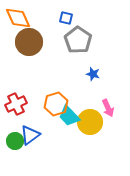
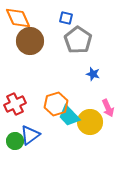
brown circle: moved 1 px right, 1 px up
red cross: moved 1 px left
